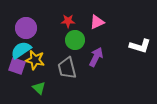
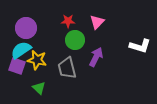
pink triangle: rotated 21 degrees counterclockwise
yellow star: moved 2 px right
